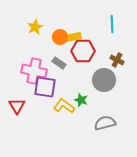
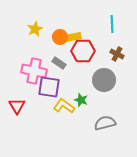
yellow star: moved 2 px down
brown cross: moved 6 px up
purple square: moved 4 px right
